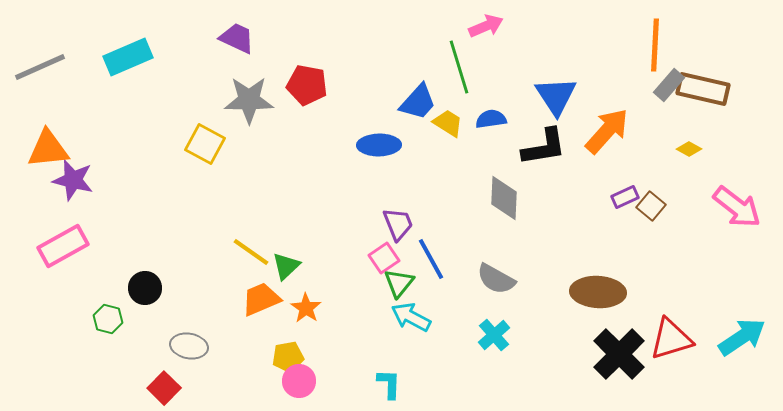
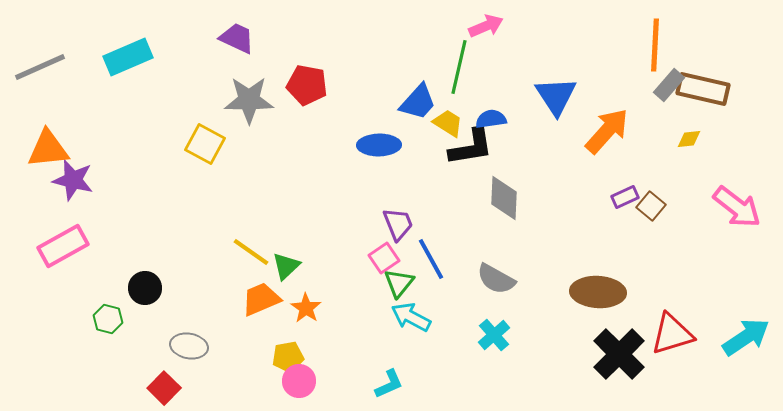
green line at (459, 67): rotated 30 degrees clockwise
black L-shape at (544, 147): moved 73 px left
yellow diamond at (689, 149): moved 10 px up; rotated 35 degrees counterclockwise
cyan arrow at (742, 337): moved 4 px right
red triangle at (671, 339): moved 1 px right, 5 px up
cyan L-shape at (389, 384): rotated 64 degrees clockwise
